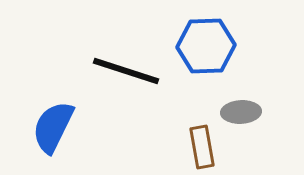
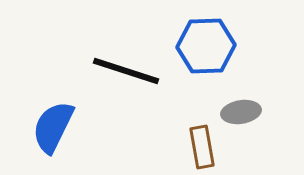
gray ellipse: rotated 6 degrees counterclockwise
